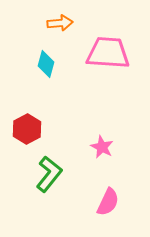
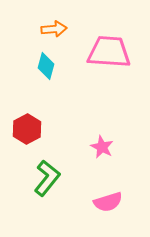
orange arrow: moved 6 px left, 6 px down
pink trapezoid: moved 1 px right, 1 px up
cyan diamond: moved 2 px down
green L-shape: moved 2 px left, 4 px down
pink semicircle: rotated 48 degrees clockwise
